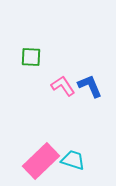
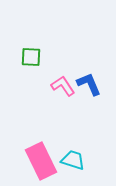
blue L-shape: moved 1 px left, 2 px up
pink rectangle: rotated 72 degrees counterclockwise
